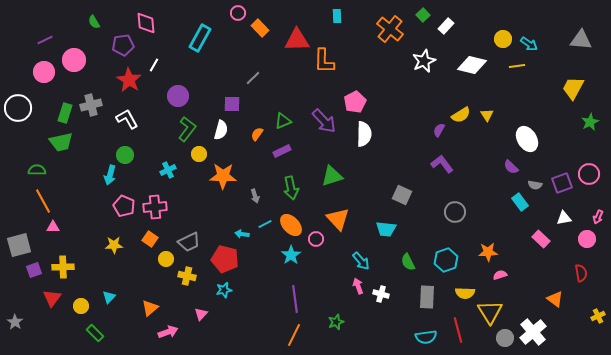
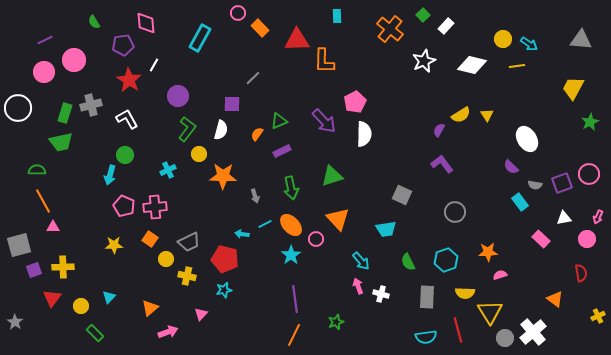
green triangle at (283, 121): moved 4 px left
cyan trapezoid at (386, 229): rotated 15 degrees counterclockwise
